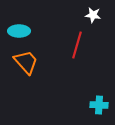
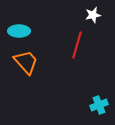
white star: rotated 21 degrees counterclockwise
cyan cross: rotated 24 degrees counterclockwise
